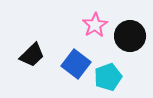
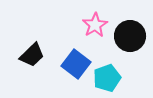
cyan pentagon: moved 1 px left, 1 px down
